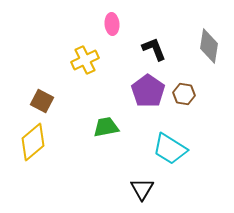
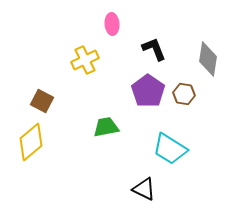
gray diamond: moved 1 px left, 13 px down
yellow diamond: moved 2 px left
black triangle: moved 2 px right; rotated 35 degrees counterclockwise
